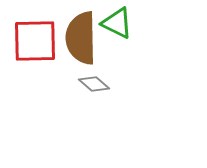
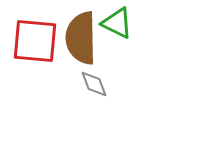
red square: rotated 6 degrees clockwise
gray diamond: rotated 28 degrees clockwise
